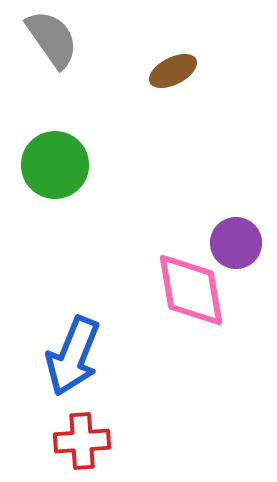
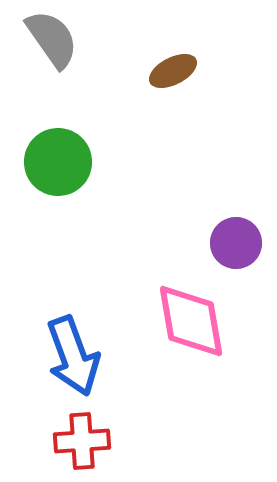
green circle: moved 3 px right, 3 px up
pink diamond: moved 31 px down
blue arrow: rotated 42 degrees counterclockwise
